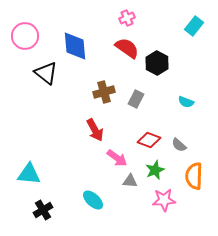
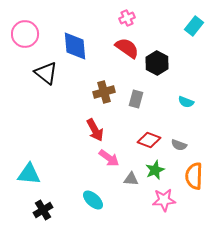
pink circle: moved 2 px up
gray rectangle: rotated 12 degrees counterclockwise
gray semicircle: rotated 21 degrees counterclockwise
pink arrow: moved 8 px left
gray triangle: moved 1 px right, 2 px up
